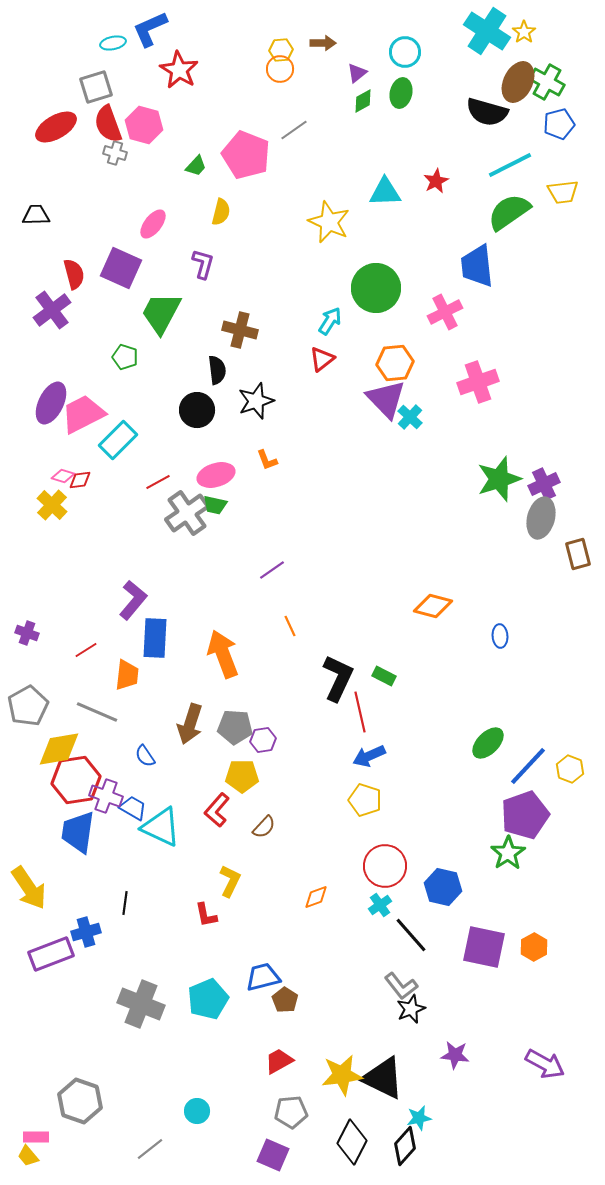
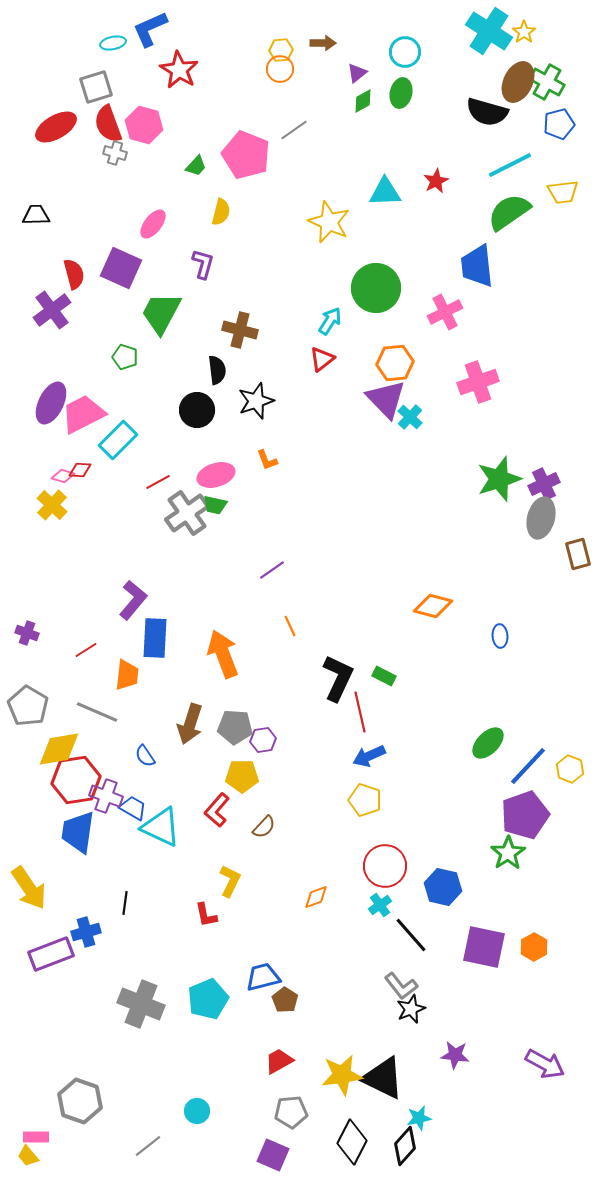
cyan cross at (487, 31): moved 2 px right
red diamond at (80, 480): moved 10 px up; rotated 10 degrees clockwise
gray pentagon at (28, 706): rotated 12 degrees counterclockwise
gray line at (150, 1149): moved 2 px left, 3 px up
